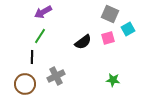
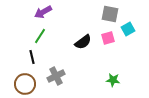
gray square: rotated 12 degrees counterclockwise
black line: rotated 16 degrees counterclockwise
